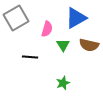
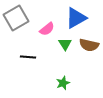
pink semicircle: rotated 35 degrees clockwise
green triangle: moved 2 px right, 1 px up
black line: moved 2 px left
